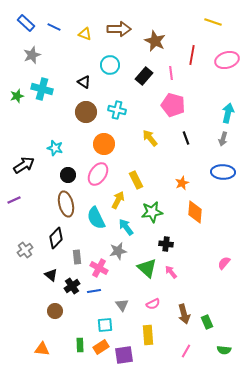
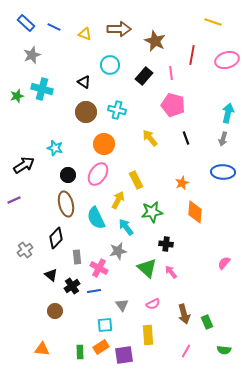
green rectangle at (80, 345): moved 7 px down
